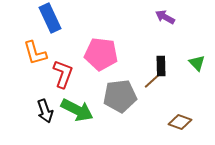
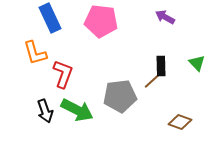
pink pentagon: moved 33 px up
